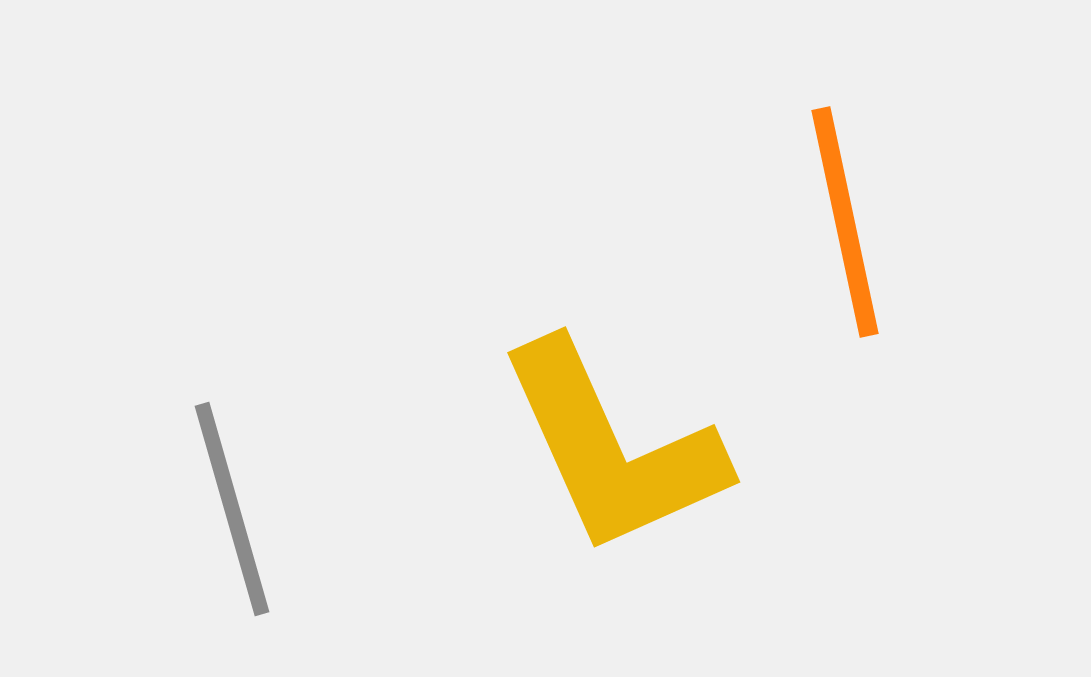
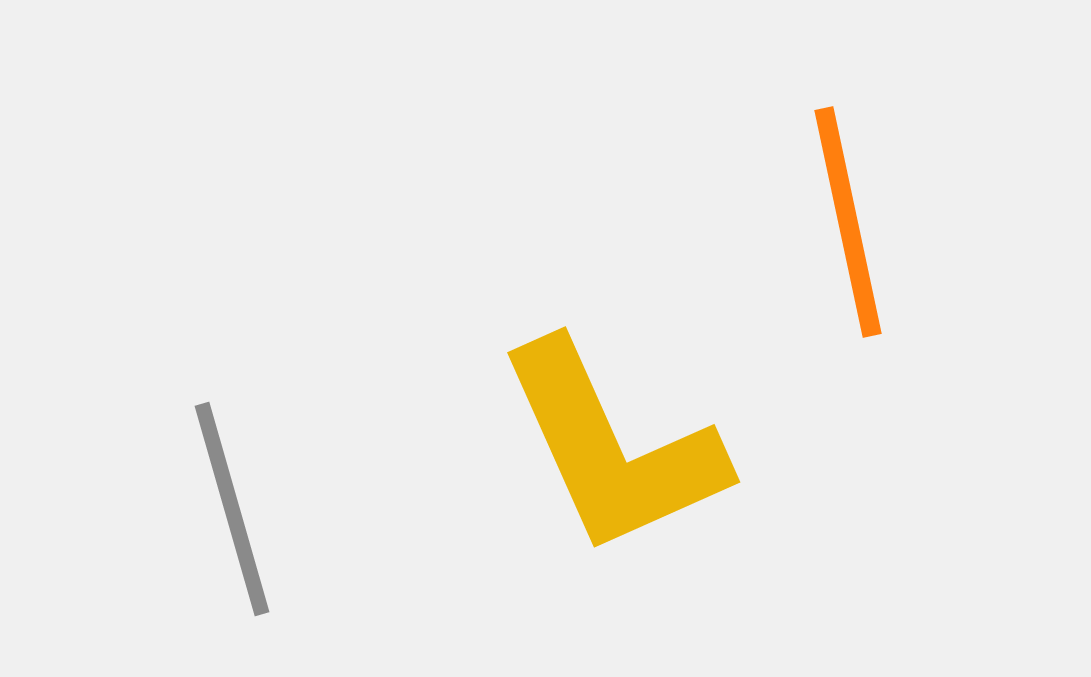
orange line: moved 3 px right
